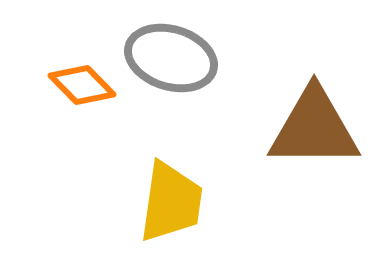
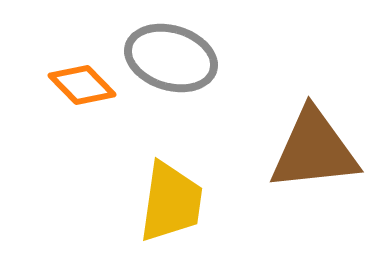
brown triangle: moved 22 px down; rotated 6 degrees counterclockwise
